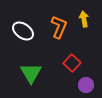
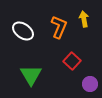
red square: moved 2 px up
green triangle: moved 2 px down
purple circle: moved 4 px right, 1 px up
